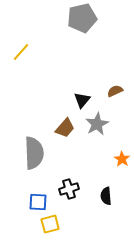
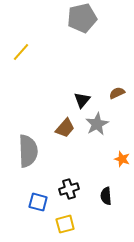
brown semicircle: moved 2 px right, 2 px down
gray semicircle: moved 6 px left, 2 px up
orange star: rotated 14 degrees counterclockwise
blue square: rotated 12 degrees clockwise
yellow square: moved 15 px right
